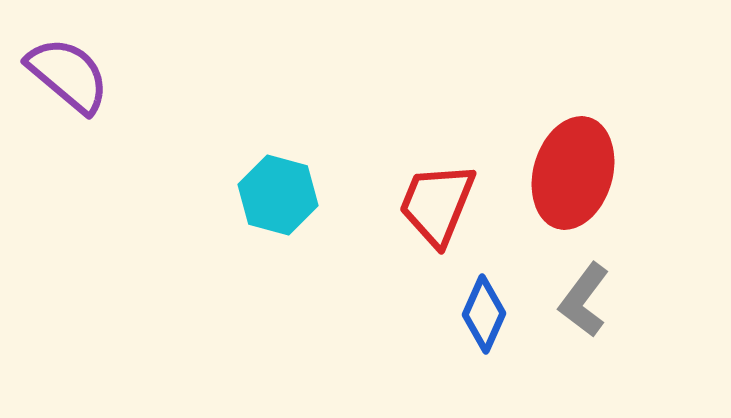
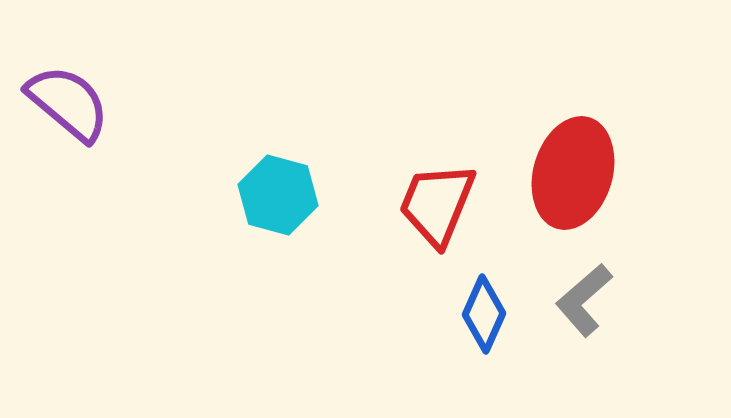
purple semicircle: moved 28 px down
gray L-shape: rotated 12 degrees clockwise
